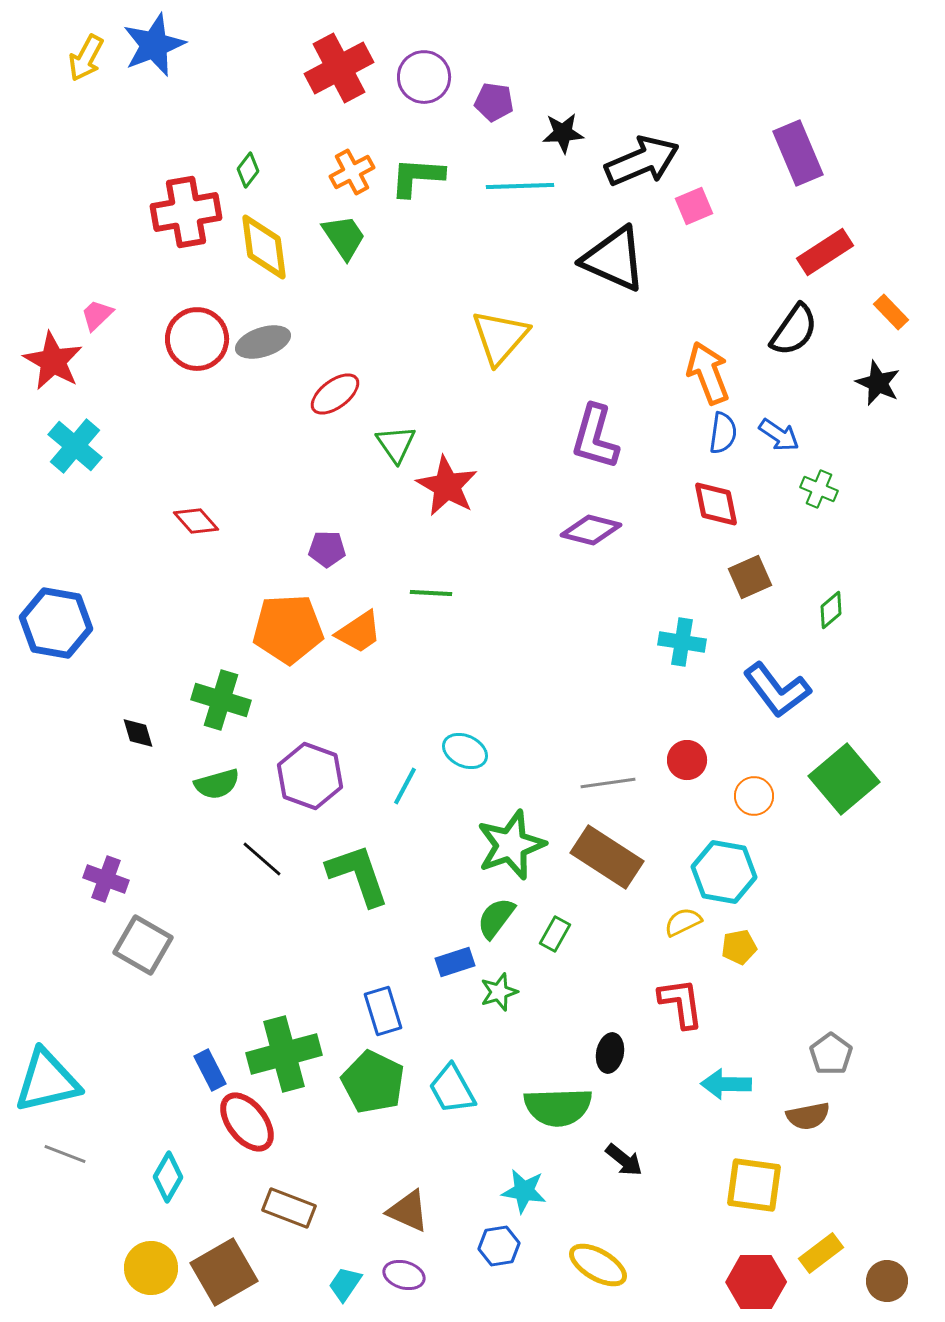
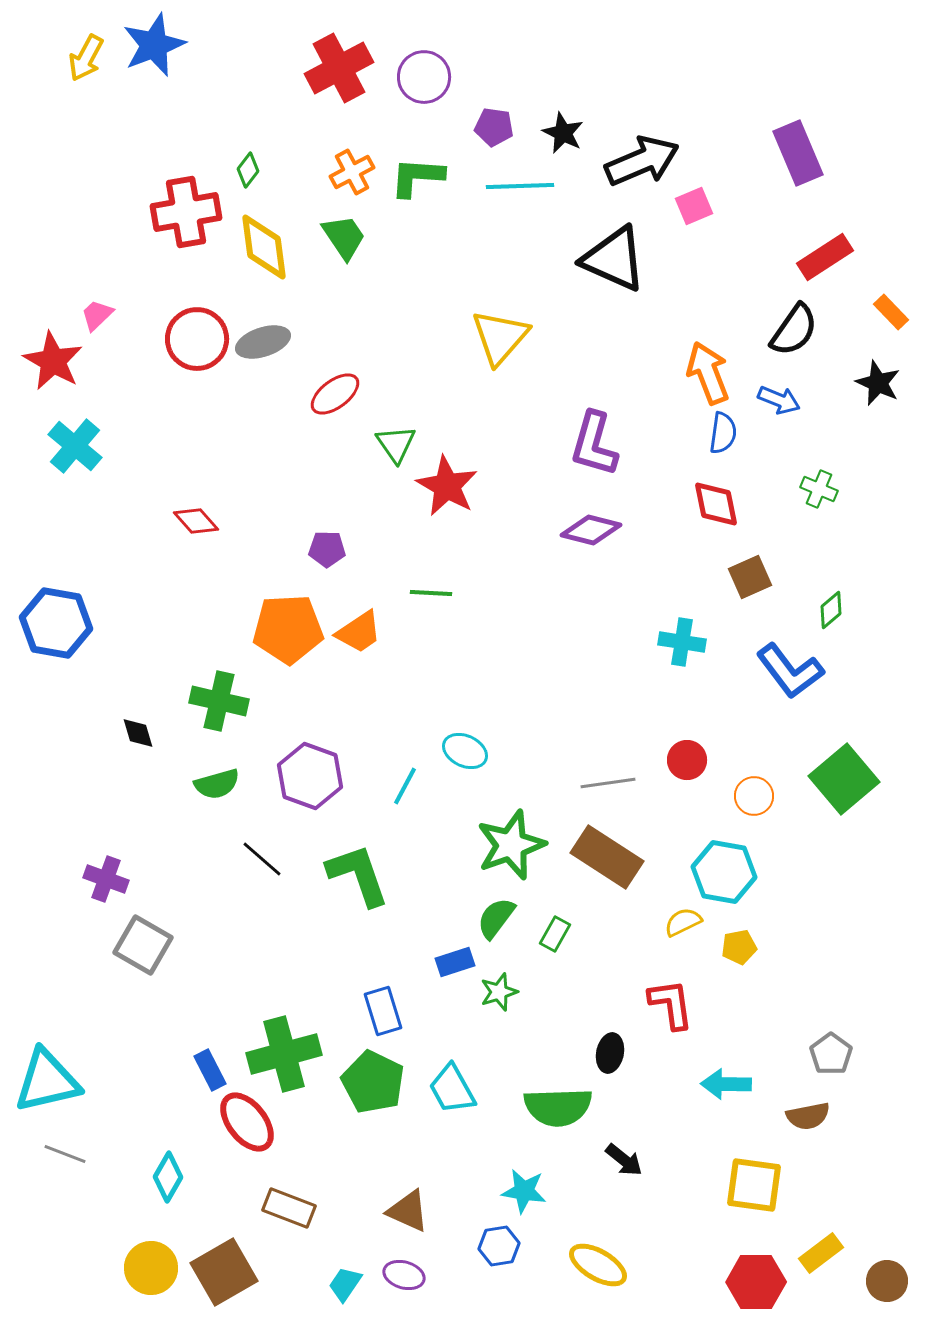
purple pentagon at (494, 102): moved 25 px down
black star at (563, 133): rotated 30 degrees clockwise
red rectangle at (825, 252): moved 5 px down
blue arrow at (779, 435): moved 35 px up; rotated 12 degrees counterclockwise
purple L-shape at (595, 437): moved 1 px left, 7 px down
blue L-shape at (777, 690): moved 13 px right, 19 px up
green cross at (221, 700): moved 2 px left, 1 px down; rotated 4 degrees counterclockwise
red L-shape at (681, 1003): moved 10 px left, 1 px down
